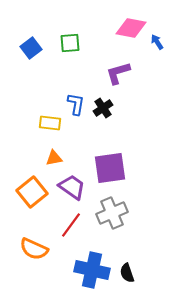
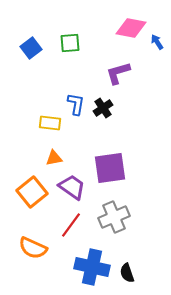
gray cross: moved 2 px right, 4 px down
orange semicircle: moved 1 px left, 1 px up
blue cross: moved 3 px up
